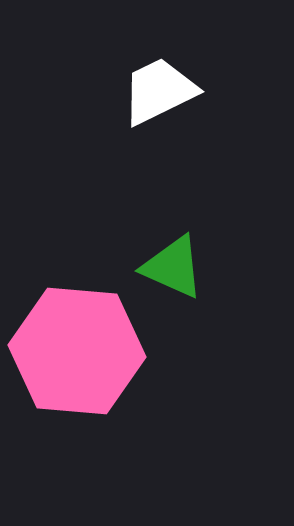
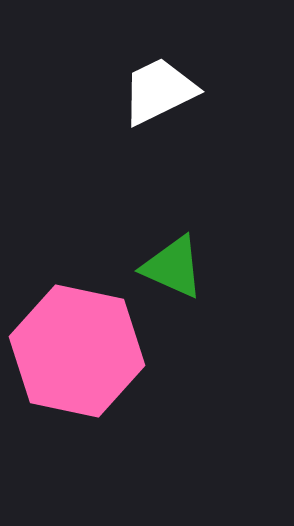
pink hexagon: rotated 7 degrees clockwise
